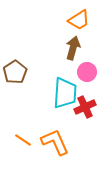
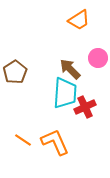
brown arrow: moved 3 px left, 21 px down; rotated 60 degrees counterclockwise
pink circle: moved 11 px right, 14 px up
